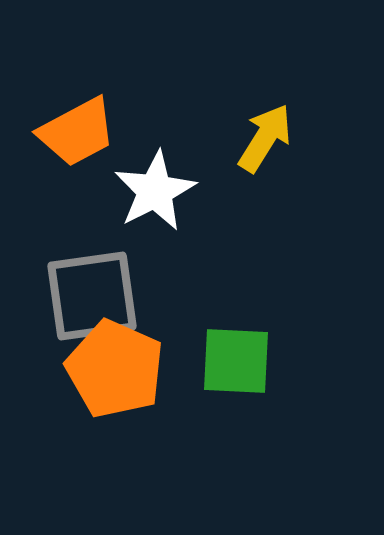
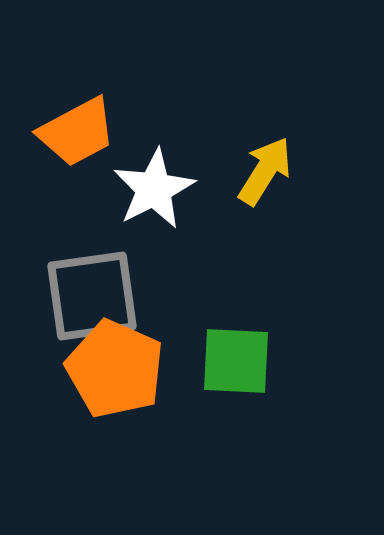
yellow arrow: moved 33 px down
white star: moved 1 px left, 2 px up
